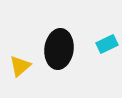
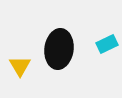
yellow triangle: rotated 20 degrees counterclockwise
